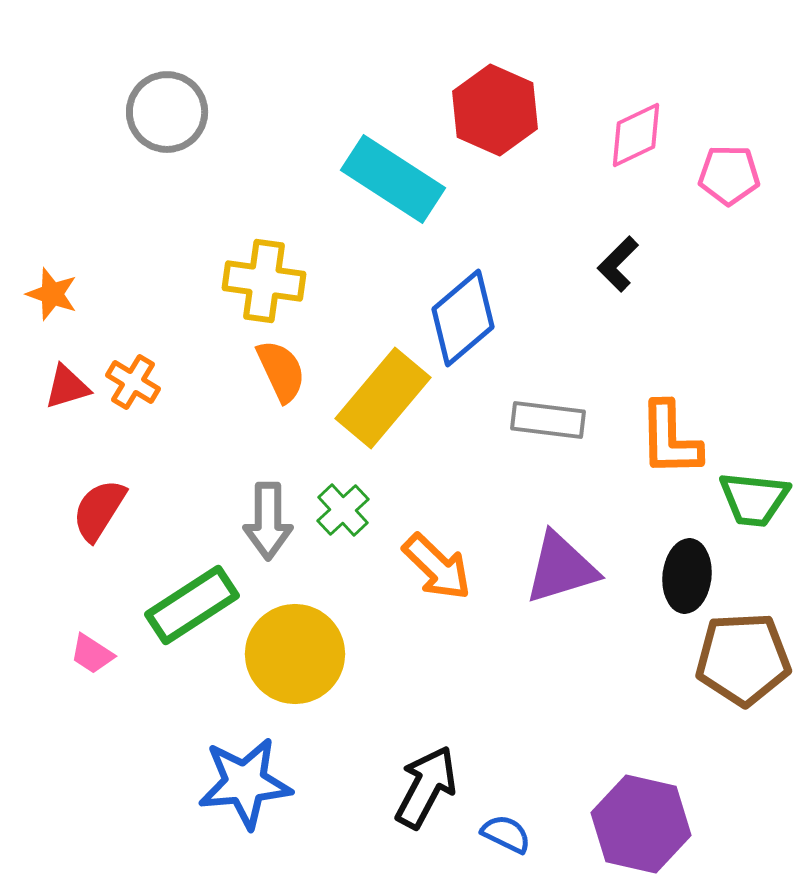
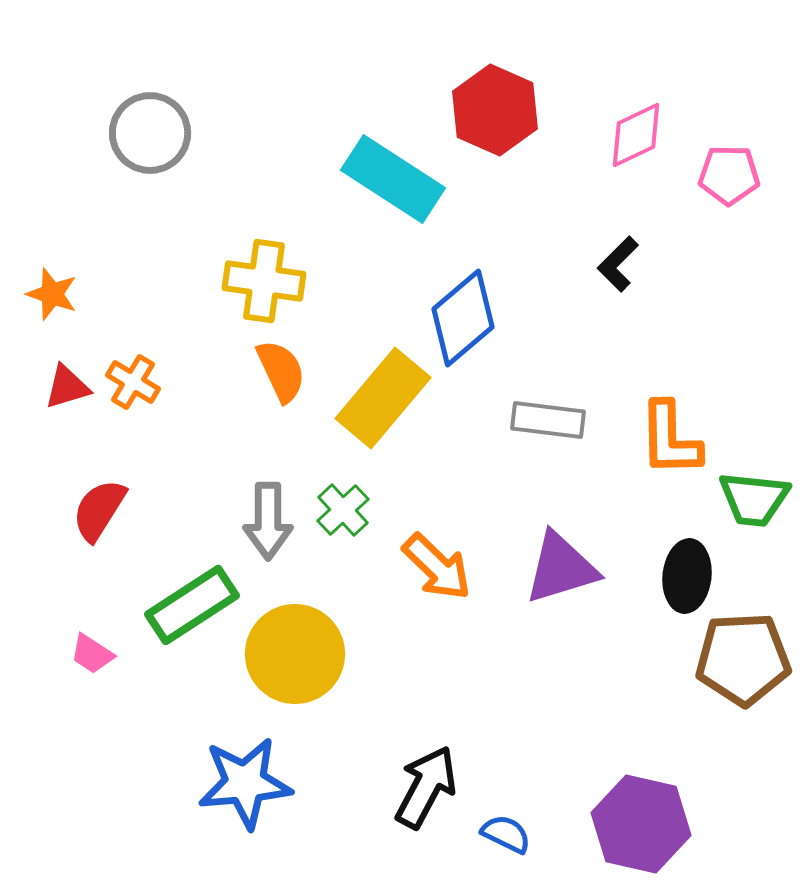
gray circle: moved 17 px left, 21 px down
